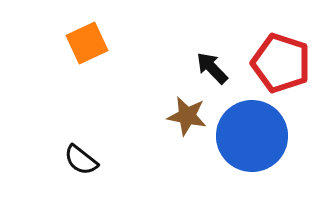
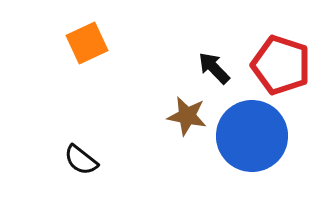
red pentagon: moved 2 px down
black arrow: moved 2 px right
